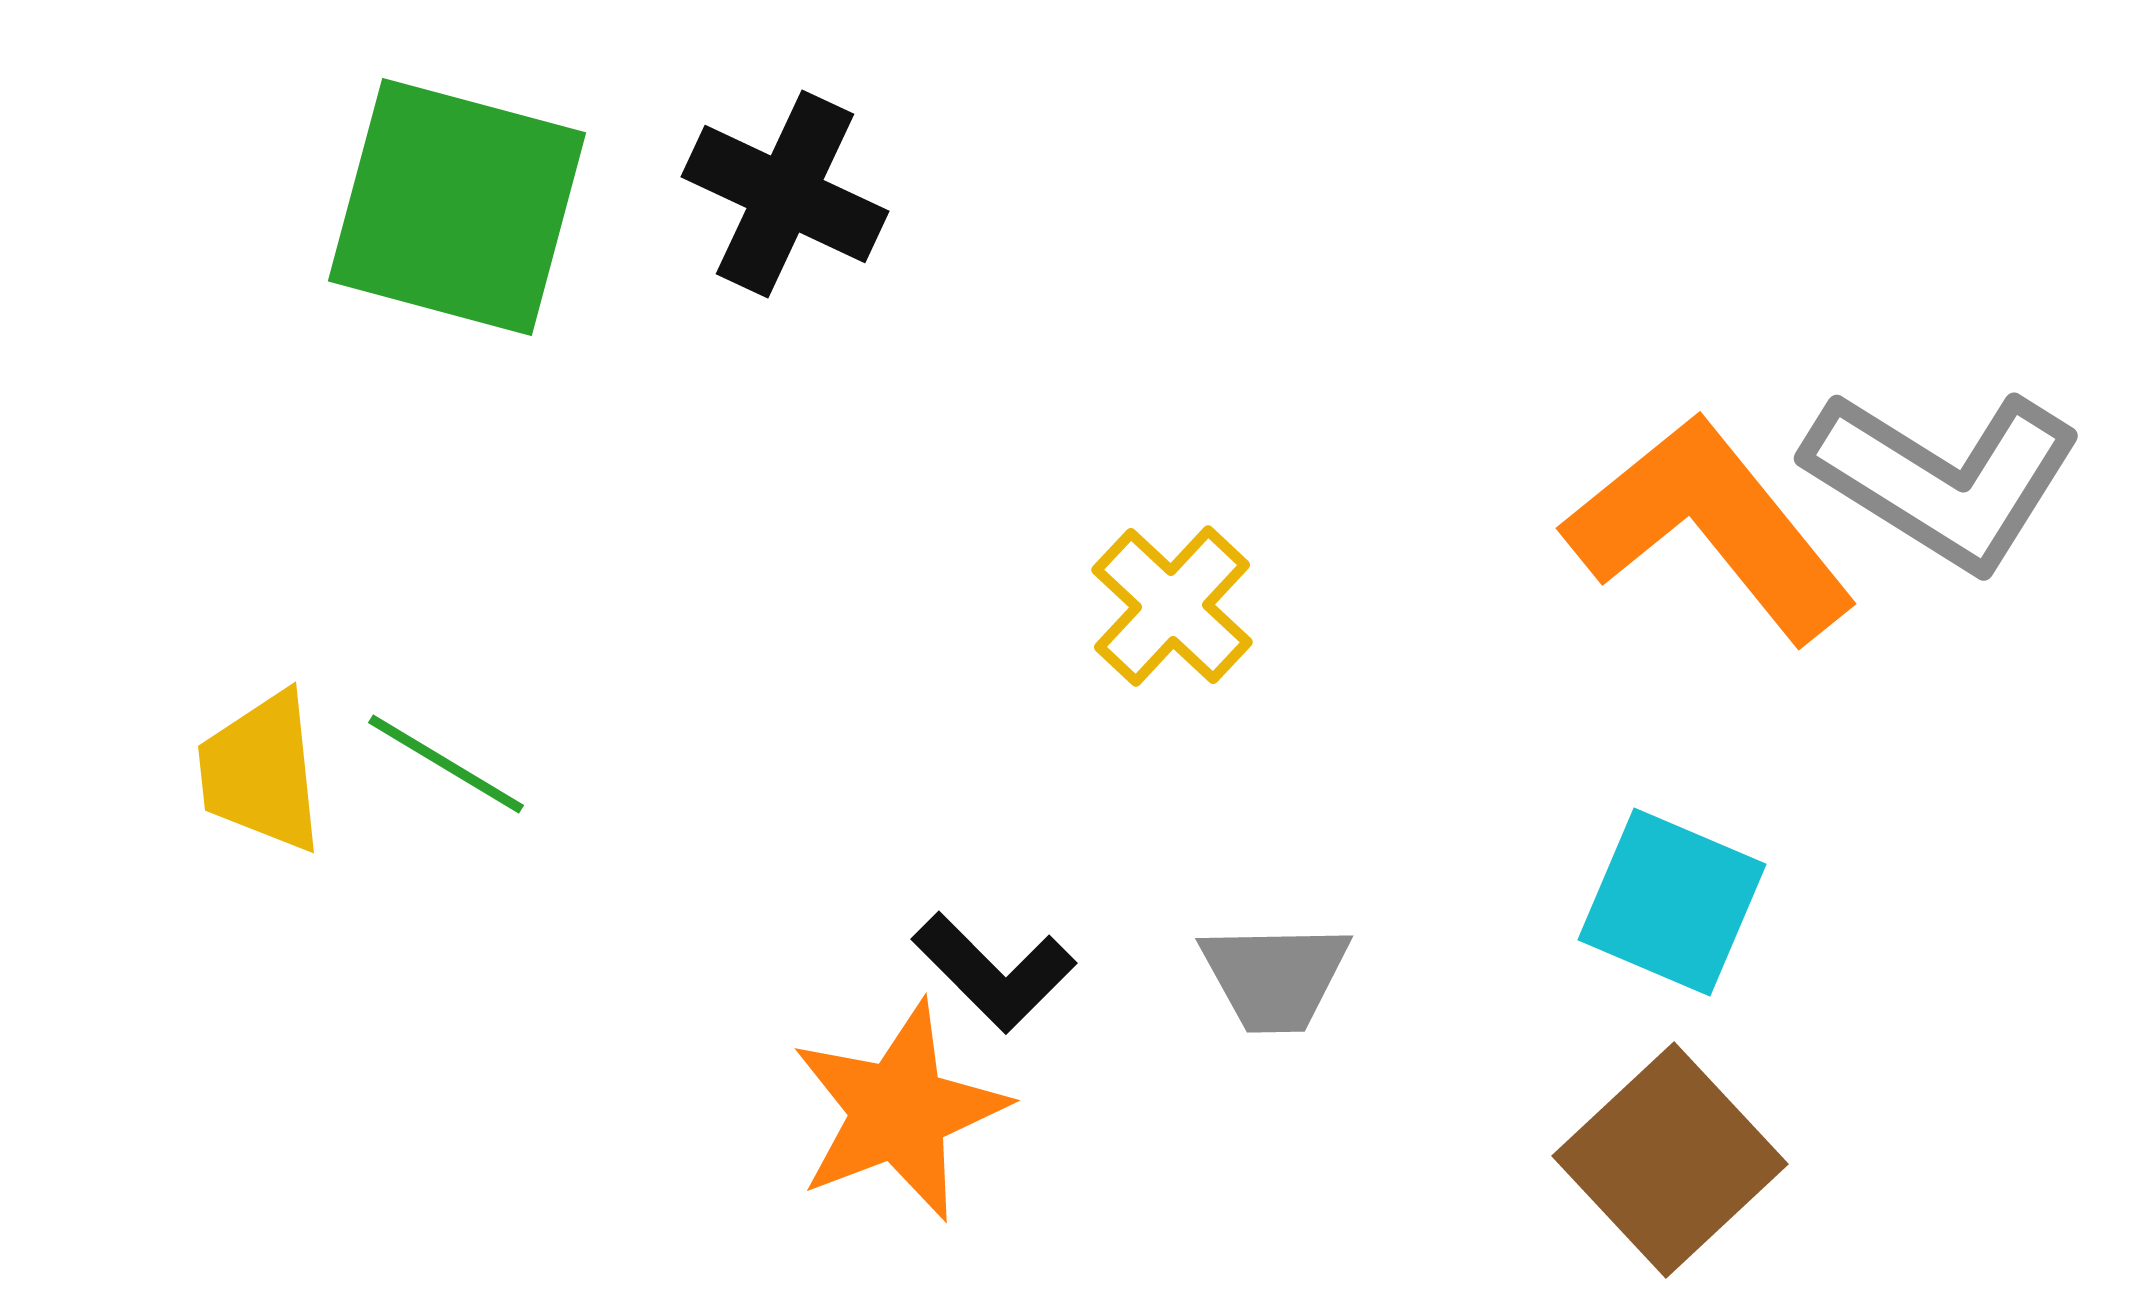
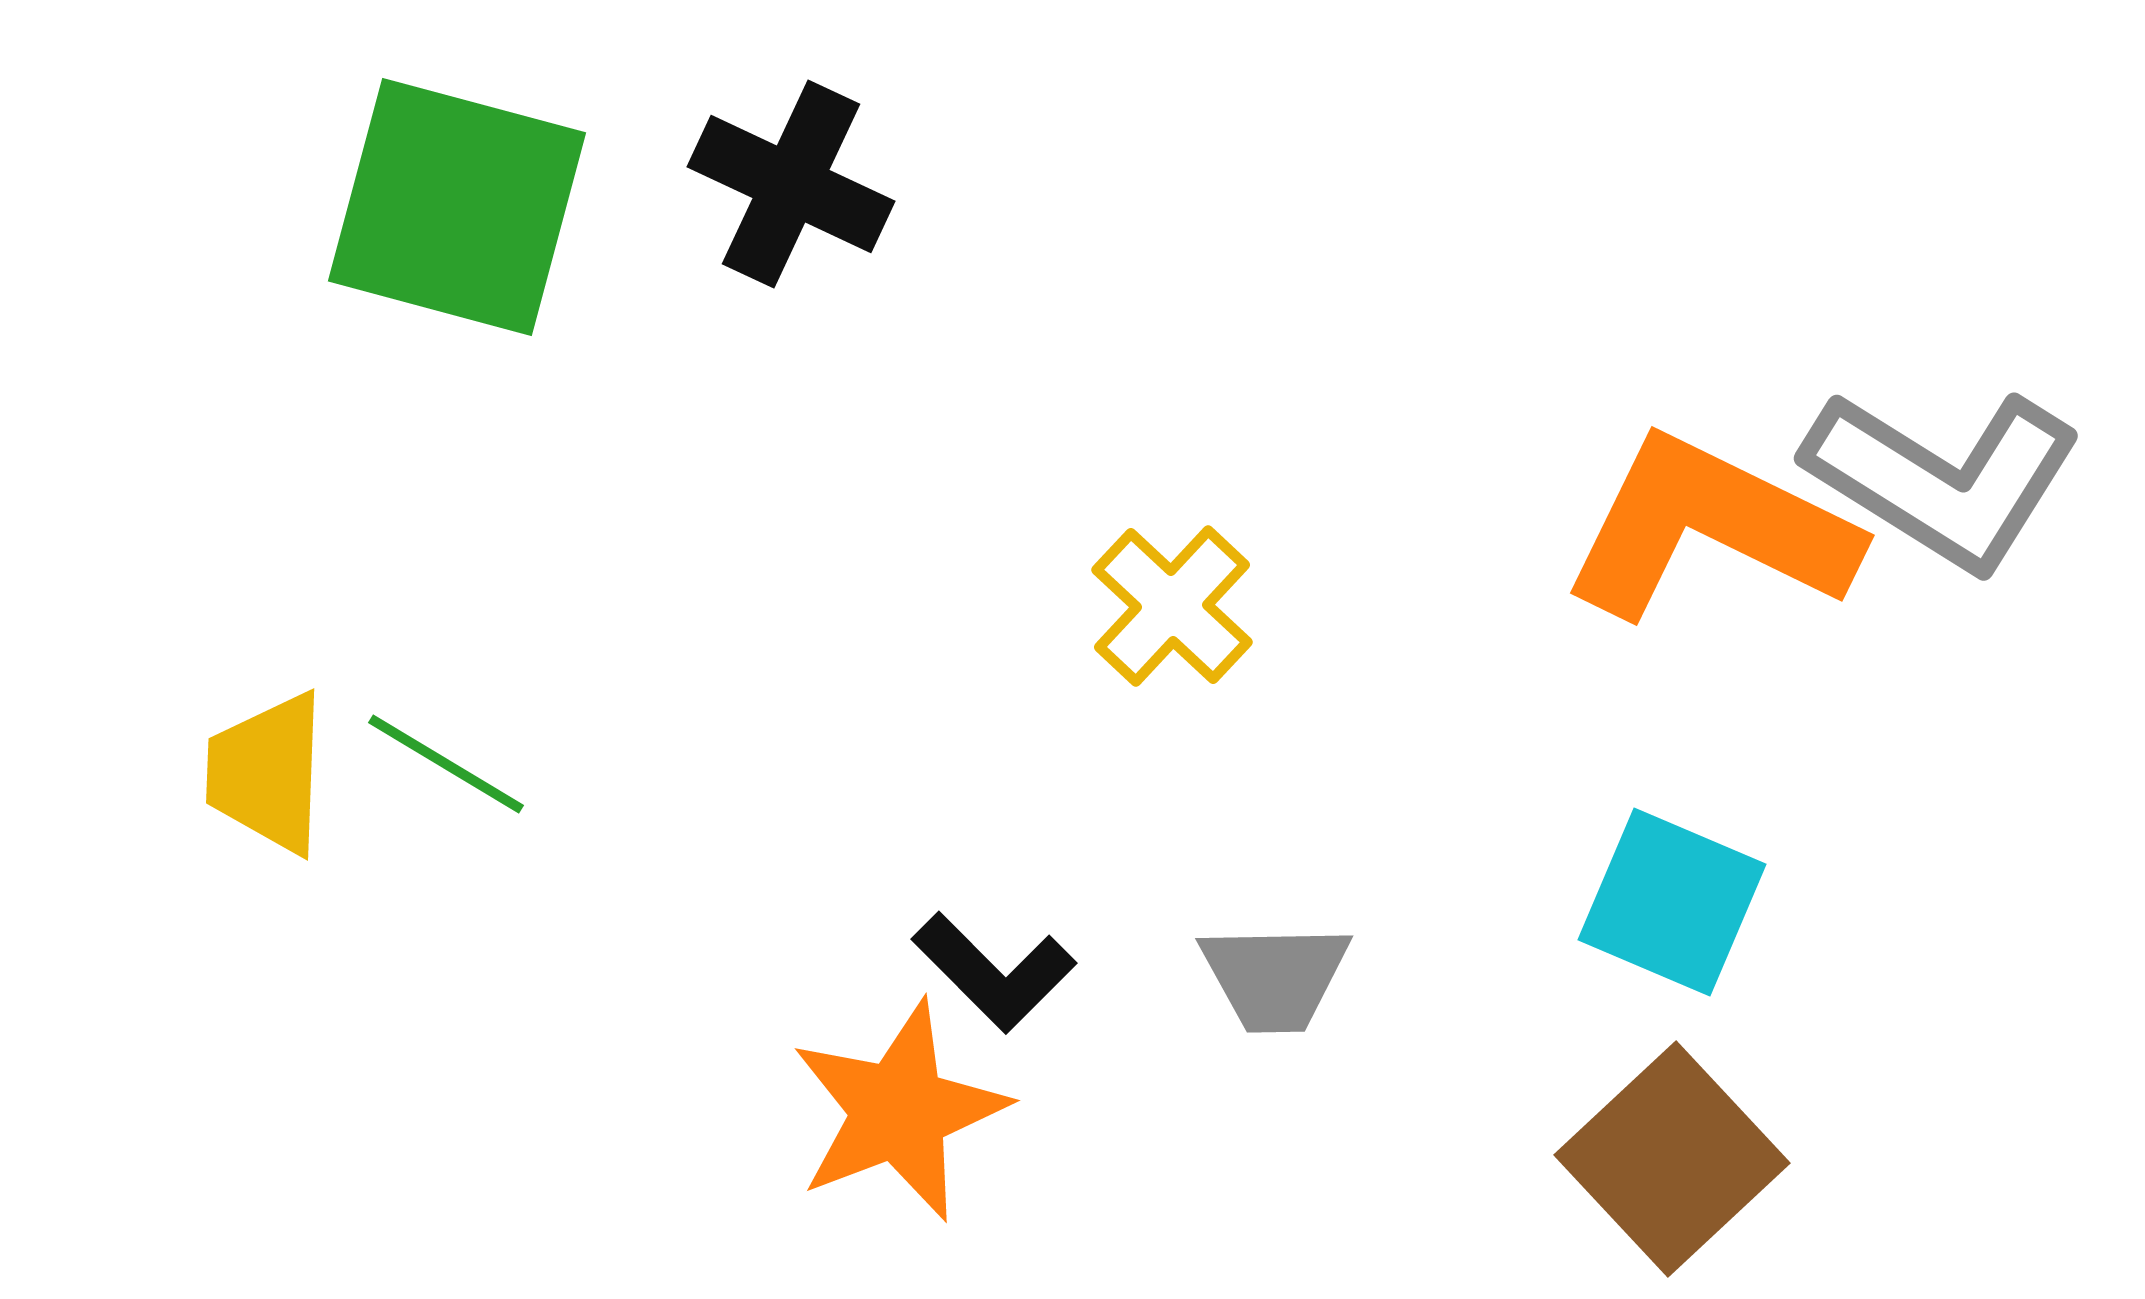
black cross: moved 6 px right, 10 px up
orange L-shape: rotated 25 degrees counterclockwise
yellow trapezoid: moved 6 px right, 1 px down; rotated 8 degrees clockwise
brown square: moved 2 px right, 1 px up
